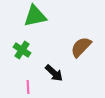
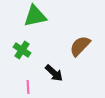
brown semicircle: moved 1 px left, 1 px up
